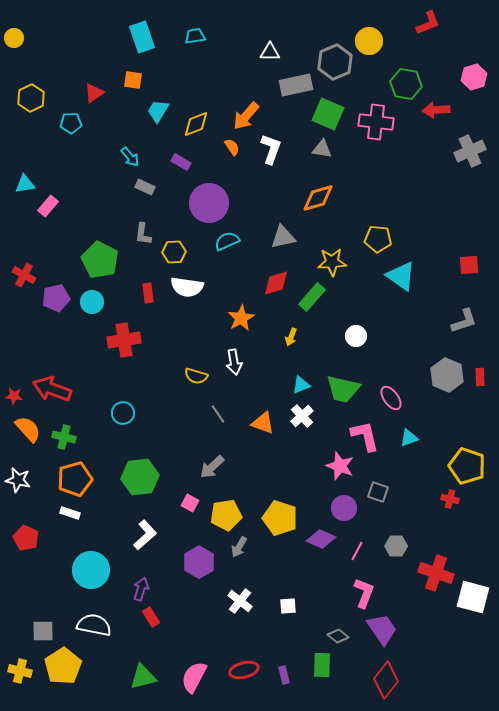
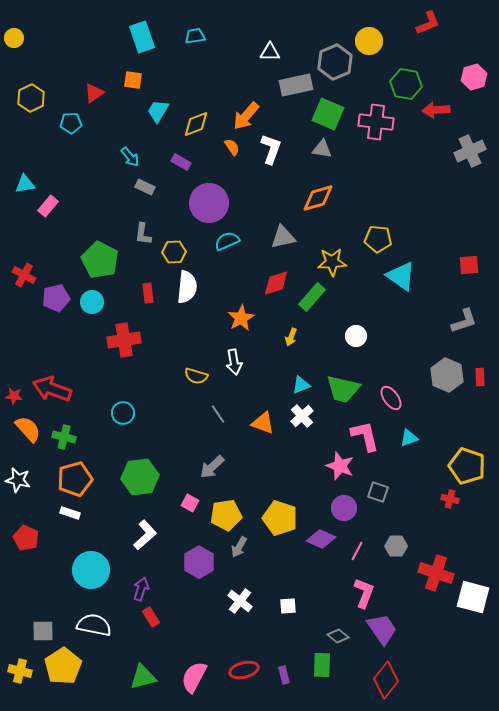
white semicircle at (187, 287): rotated 92 degrees counterclockwise
